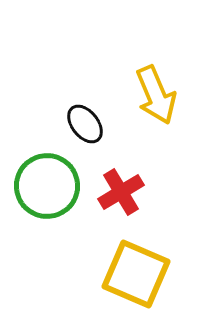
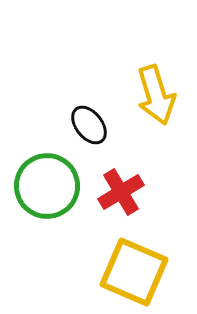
yellow arrow: rotated 6 degrees clockwise
black ellipse: moved 4 px right, 1 px down
yellow square: moved 2 px left, 2 px up
